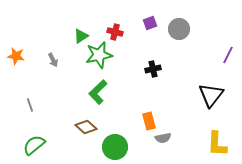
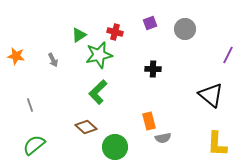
gray circle: moved 6 px right
green triangle: moved 2 px left, 1 px up
black cross: rotated 14 degrees clockwise
black triangle: rotated 28 degrees counterclockwise
